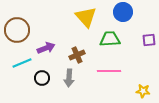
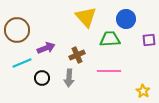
blue circle: moved 3 px right, 7 px down
yellow star: rotated 24 degrees clockwise
